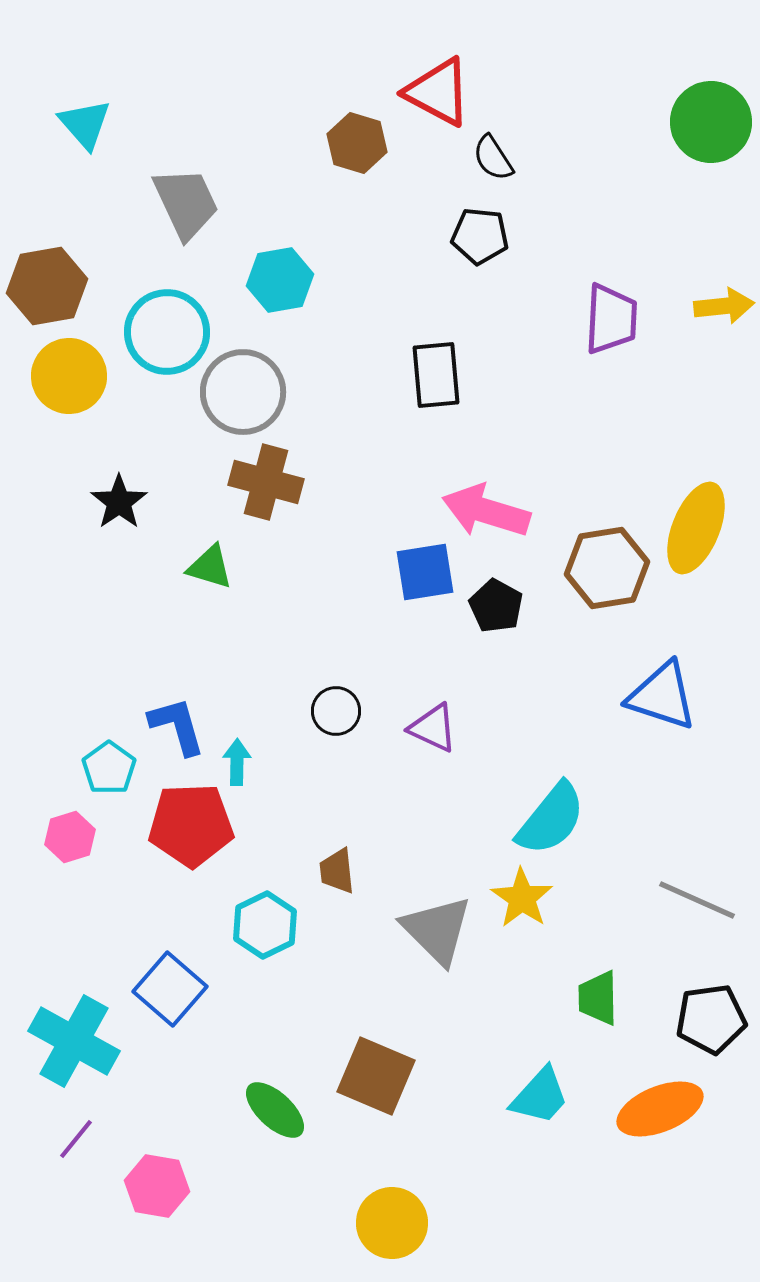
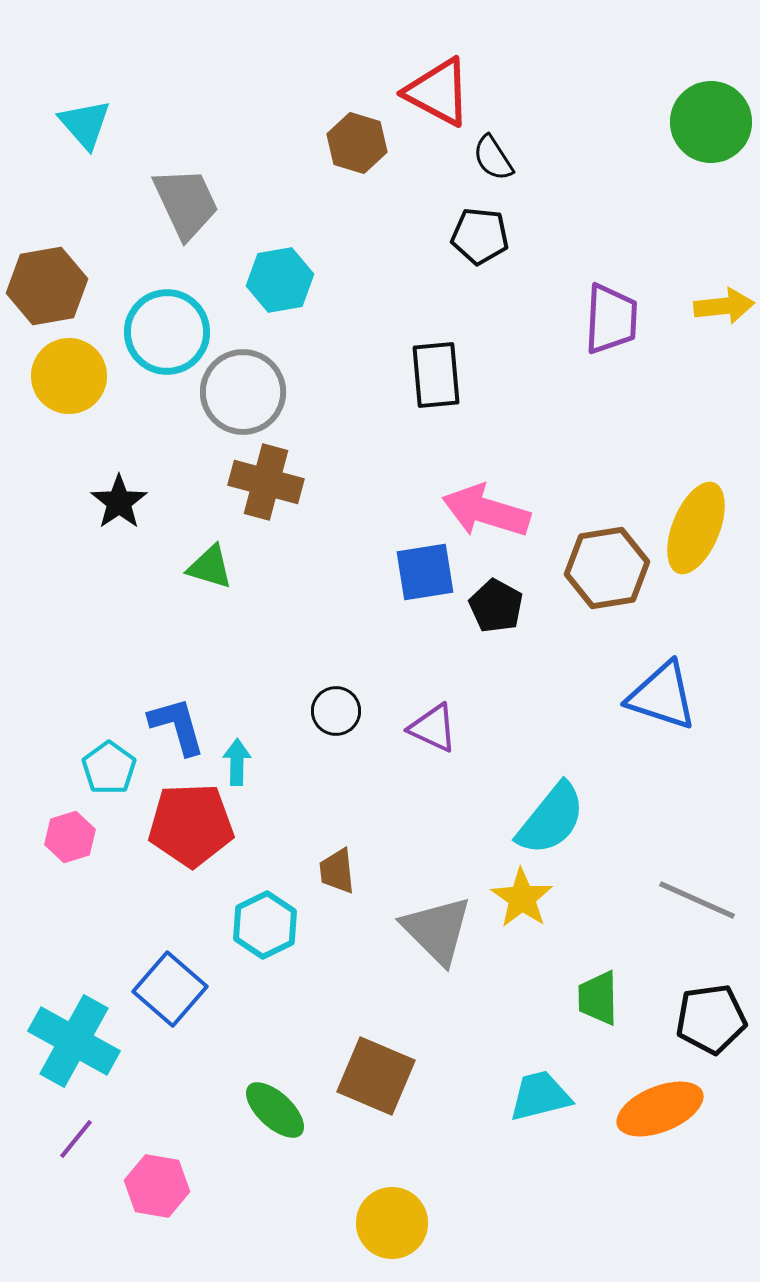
cyan trapezoid at (540, 1096): rotated 146 degrees counterclockwise
